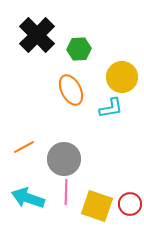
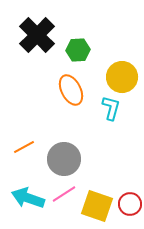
green hexagon: moved 1 px left, 1 px down
cyan L-shape: rotated 65 degrees counterclockwise
pink line: moved 2 px left, 2 px down; rotated 55 degrees clockwise
